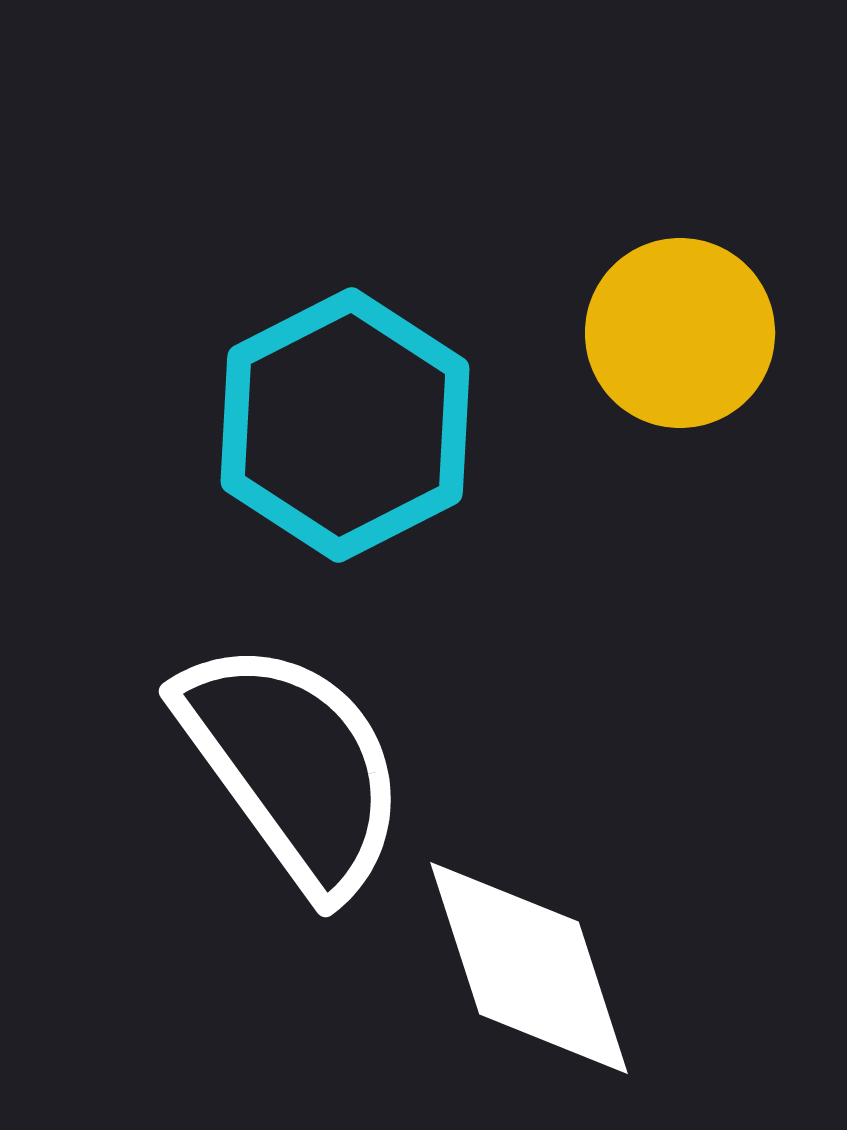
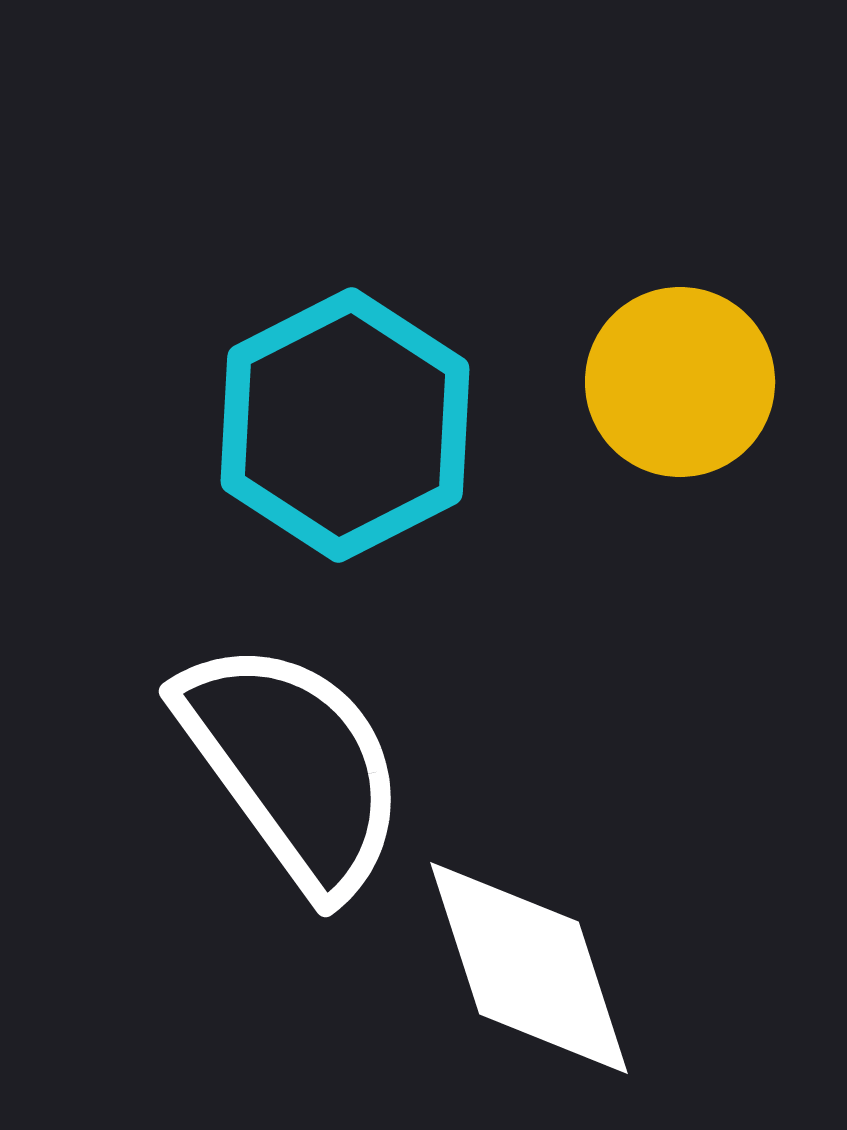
yellow circle: moved 49 px down
